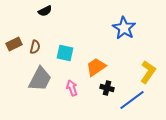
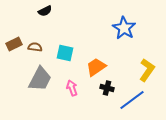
brown semicircle: rotated 96 degrees counterclockwise
yellow L-shape: moved 1 px left, 2 px up
